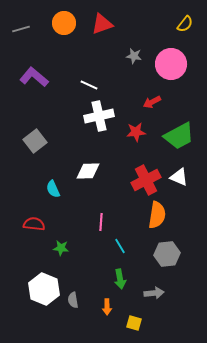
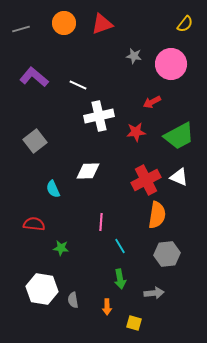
white line: moved 11 px left
white hexagon: moved 2 px left; rotated 12 degrees counterclockwise
